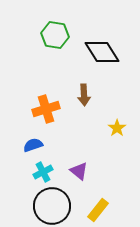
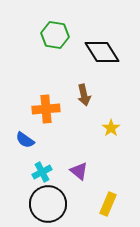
brown arrow: rotated 10 degrees counterclockwise
orange cross: rotated 12 degrees clockwise
yellow star: moved 6 px left
blue semicircle: moved 8 px left, 5 px up; rotated 126 degrees counterclockwise
cyan cross: moved 1 px left
black circle: moved 4 px left, 2 px up
yellow rectangle: moved 10 px right, 6 px up; rotated 15 degrees counterclockwise
